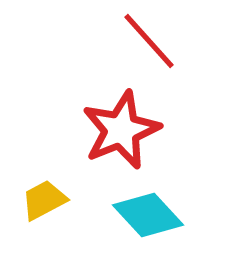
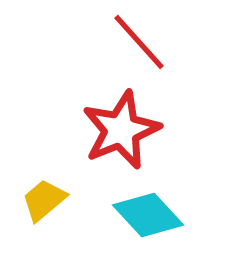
red line: moved 10 px left, 1 px down
yellow trapezoid: rotated 12 degrees counterclockwise
